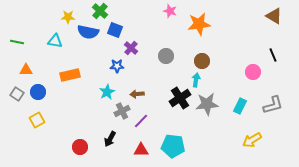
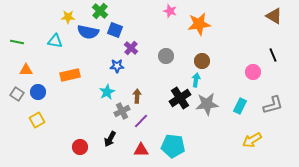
brown arrow: moved 2 px down; rotated 96 degrees clockwise
